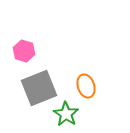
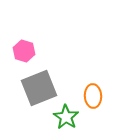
orange ellipse: moved 7 px right, 10 px down; rotated 15 degrees clockwise
green star: moved 3 px down
